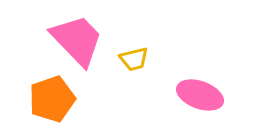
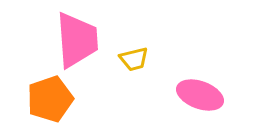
pink trapezoid: rotated 40 degrees clockwise
orange pentagon: moved 2 px left
